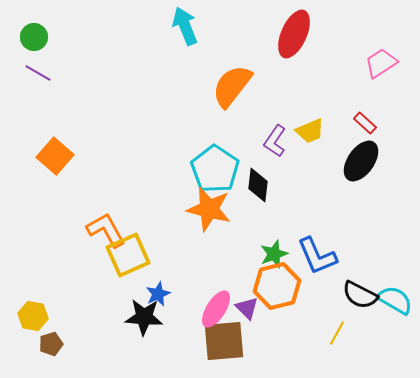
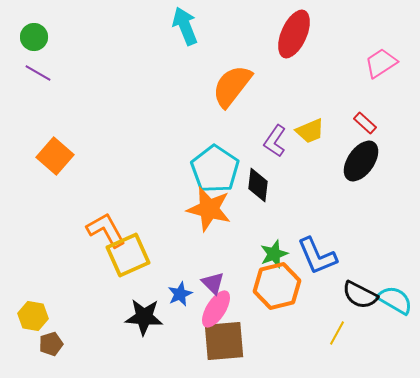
blue star: moved 22 px right
purple triangle: moved 34 px left, 25 px up
